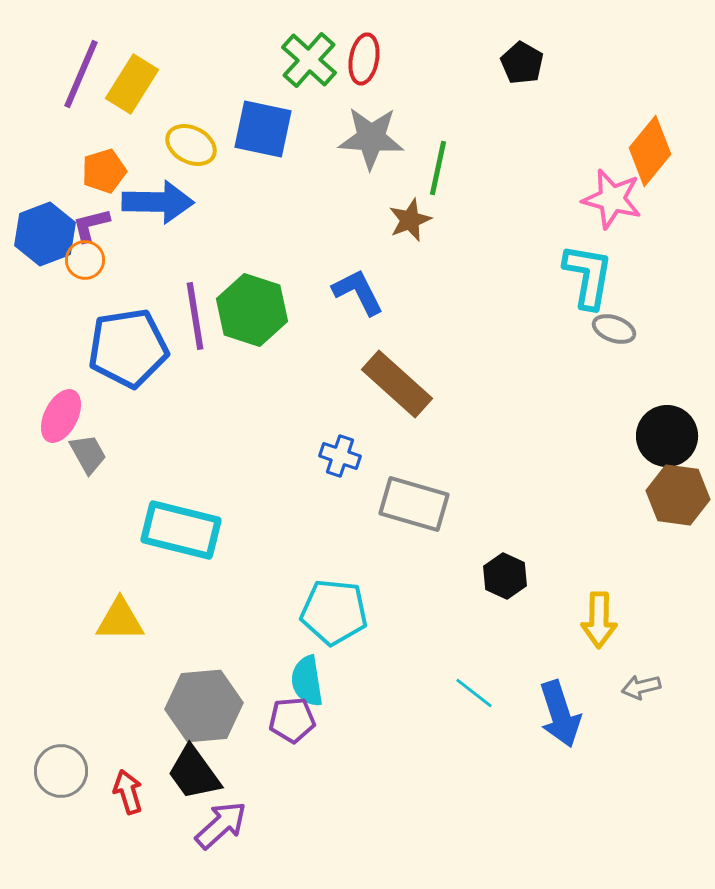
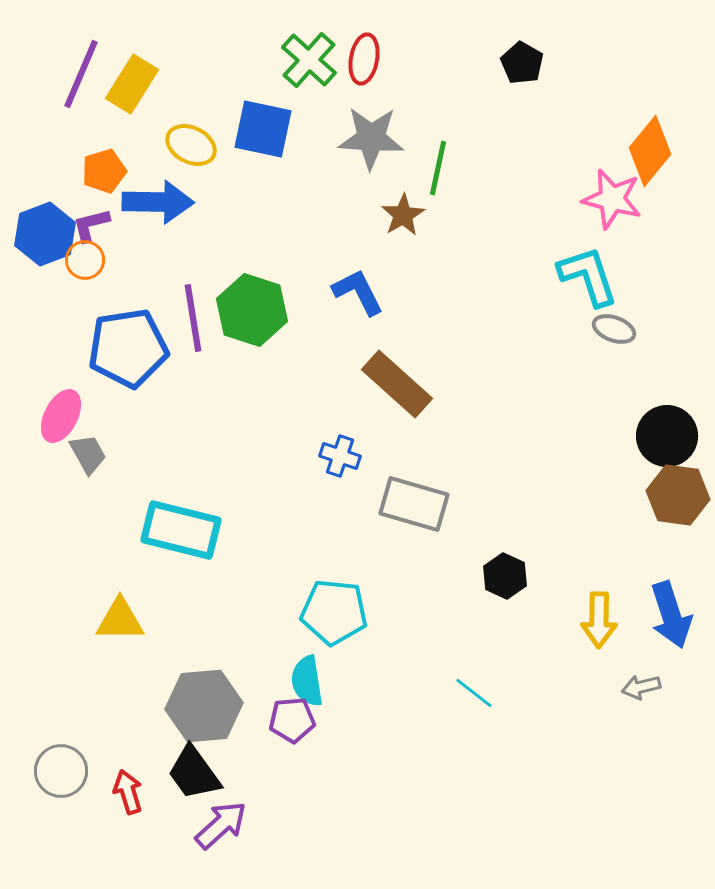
brown star at (410, 220): moved 7 px left, 5 px up; rotated 9 degrees counterclockwise
cyan L-shape at (588, 276): rotated 28 degrees counterclockwise
purple line at (195, 316): moved 2 px left, 2 px down
blue arrow at (560, 714): moved 111 px right, 99 px up
